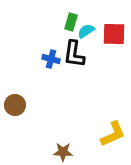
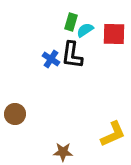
cyan semicircle: moved 1 px left, 1 px up
black L-shape: moved 2 px left, 1 px down
blue cross: rotated 18 degrees clockwise
brown circle: moved 9 px down
